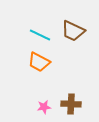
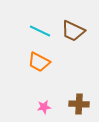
cyan line: moved 4 px up
brown cross: moved 8 px right
